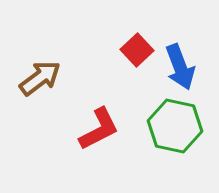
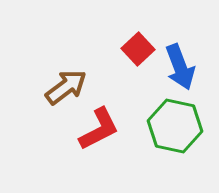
red square: moved 1 px right, 1 px up
brown arrow: moved 26 px right, 9 px down
